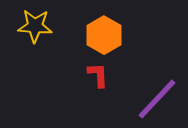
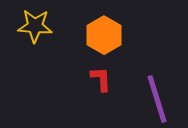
red L-shape: moved 3 px right, 4 px down
purple line: rotated 60 degrees counterclockwise
